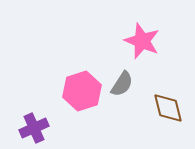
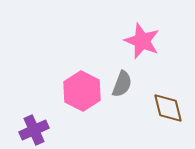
gray semicircle: rotated 12 degrees counterclockwise
pink hexagon: rotated 15 degrees counterclockwise
purple cross: moved 2 px down
